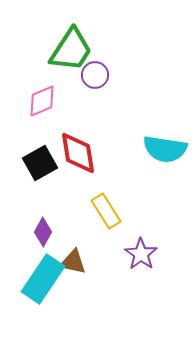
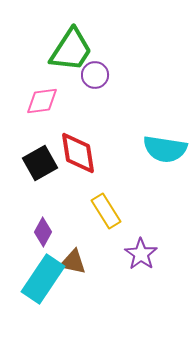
pink diamond: rotated 16 degrees clockwise
